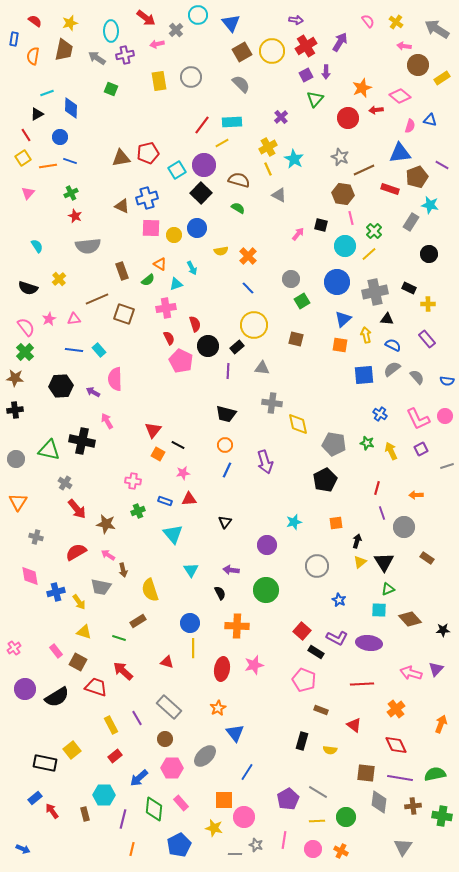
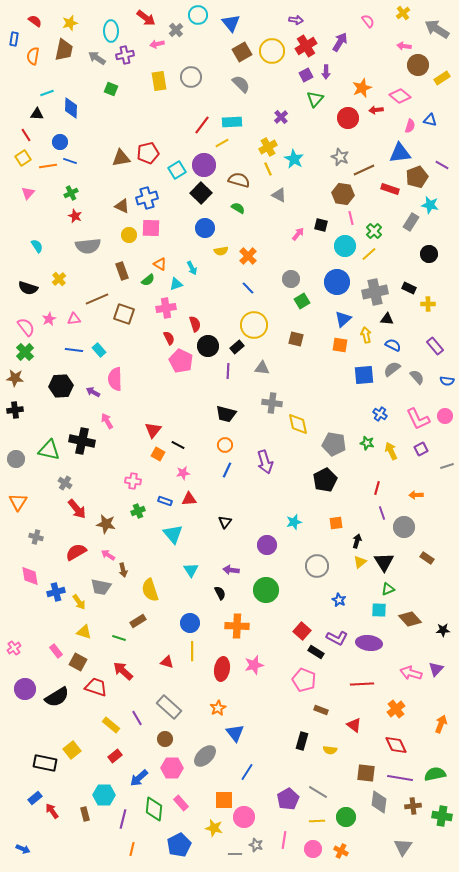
yellow cross at (396, 22): moved 7 px right, 9 px up; rotated 16 degrees clockwise
black triangle at (37, 114): rotated 32 degrees clockwise
blue circle at (60, 137): moved 5 px down
blue circle at (197, 228): moved 8 px right
yellow circle at (174, 235): moved 45 px left
purple rectangle at (427, 339): moved 8 px right, 7 px down
yellow line at (193, 648): moved 1 px left, 3 px down
yellow rectangle at (111, 725): rotated 24 degrees counterclockwise
